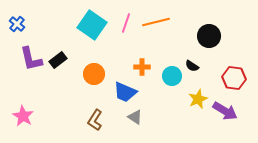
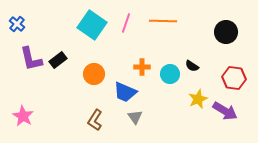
orange line: moved 7 px right, 1 px up; rotated 16 degrees clockwise
black circle: moved 17 px right, 4 px up
cyan circle: moved 2 px left, 2 px up
gray triangle: rotated 21 degrees clockwise
